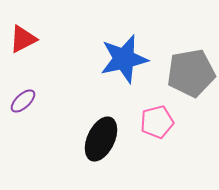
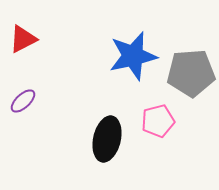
blue star: moved 9 px right, 3 px up
gray pentagon: rotated 6 degrees clockwise
pink pentagon: moved 1 px right, 1 px up
black ellipse: moved 6 px right; rotated 12 degrees counterclockwise
